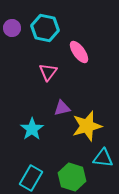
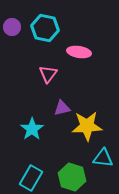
purple circle: moved 1 px up
pink ellipse: rotated 45 degrees counterclockwise
pink triangle: moved 2 px down
yellow star: rotated 12 degrees clockwise
